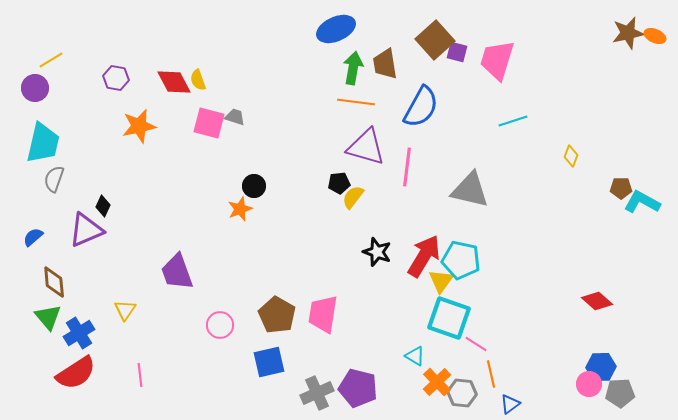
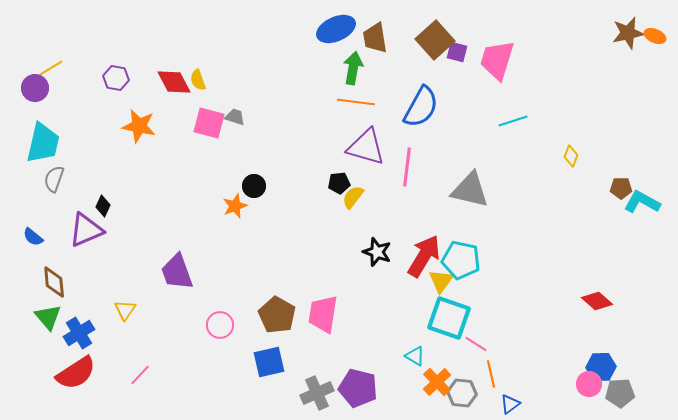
yellow line at (51, 60): moved 8 px down
brown trapezoid at (385, 64): moved 10 px left, 26 px up
orange star at (139, 126): rotated 24 degrees clockwise
orange star at (240, 209): moved 5 px left, 3 px up
blue semicircle at (33, 237): rotated 100 degrees counterclockwise
pink line at (140, 375): rotated 50 degrees clockwise
